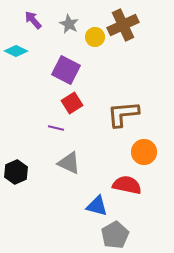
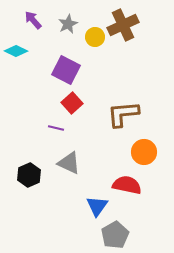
gray star: moved 1 px left; rotated 18 degrees clockwise
red square: rotated 10 degrees counterclockwise
black hexagon: moved 13 px right, 3 px down
blue triangle: rotated 50 degrees clockwise
